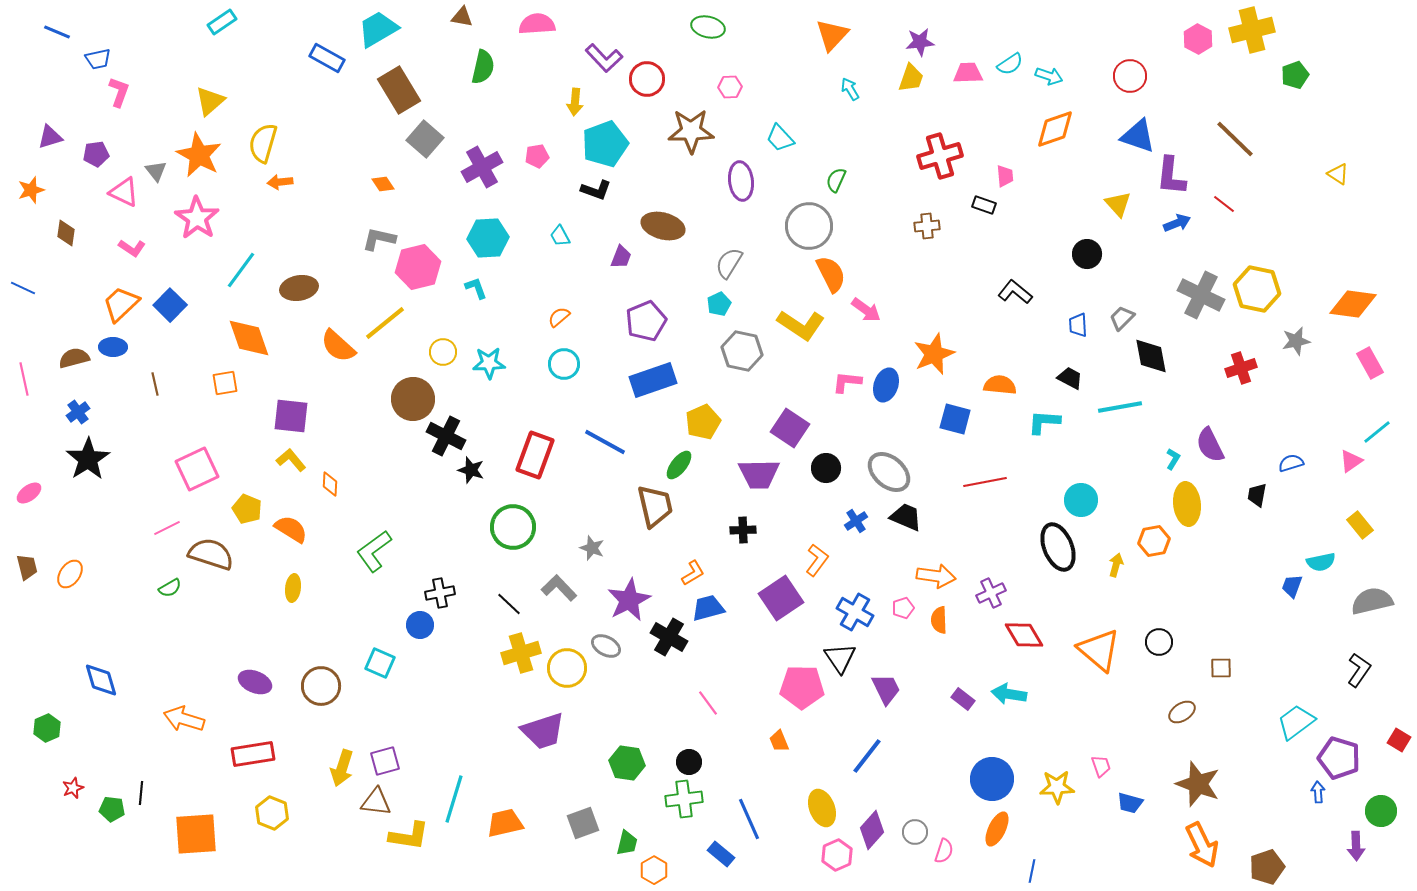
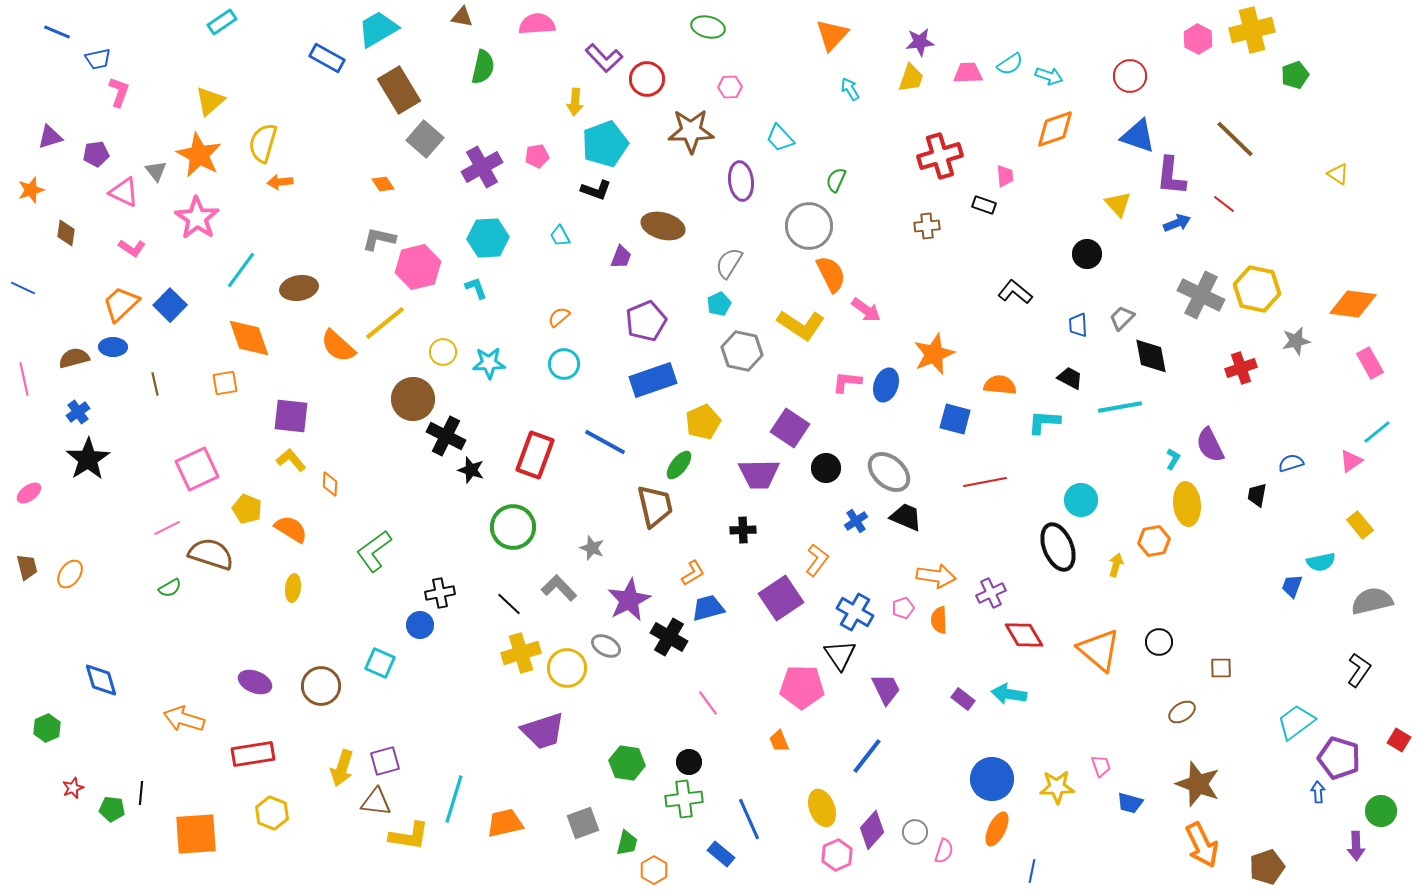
black triangle at (840, 658): moved 3 px up
